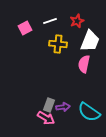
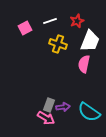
yellow cross: rotated 12 degrees clockwise
